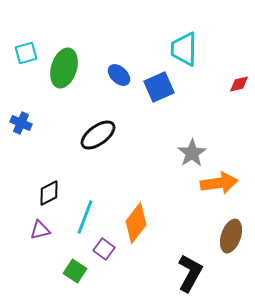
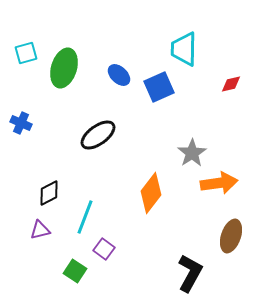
red diamond: moved 8 px left
orange diamond: moved 15 px right, 30 px up
